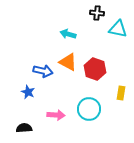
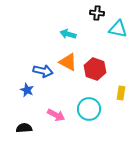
blue star: moved 1 px left, 2 px up
pink arrow: rotated 24 degrees clockwise
